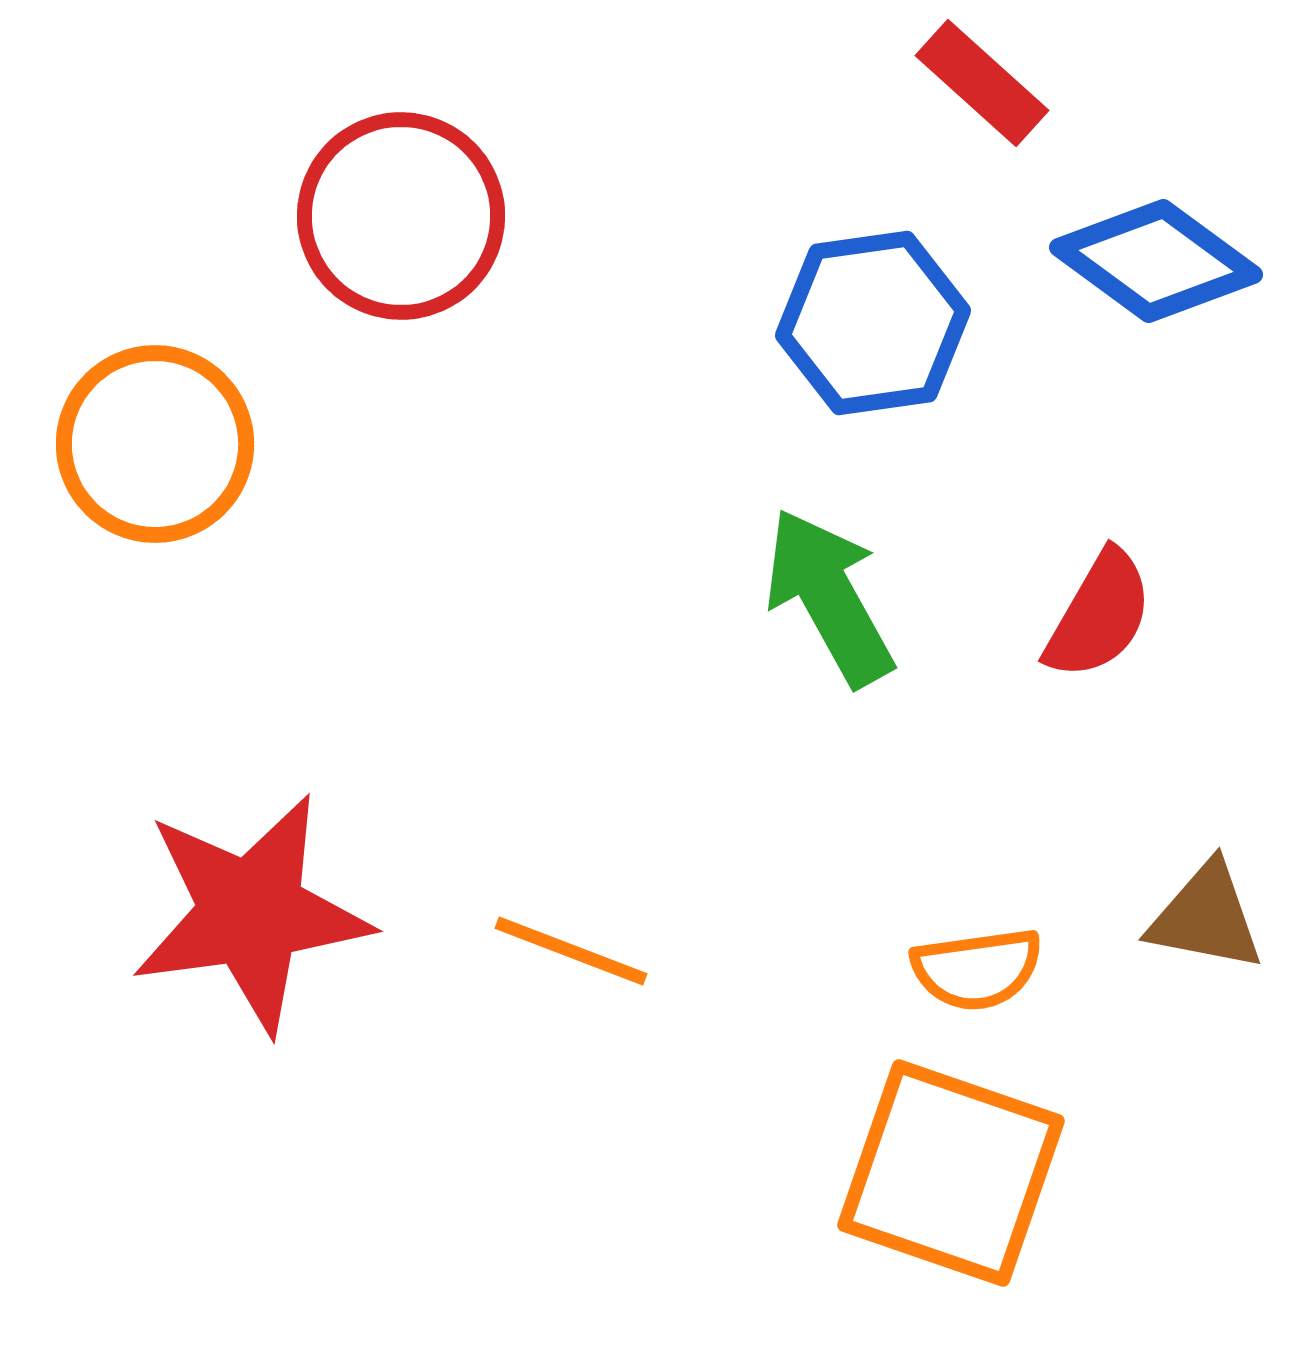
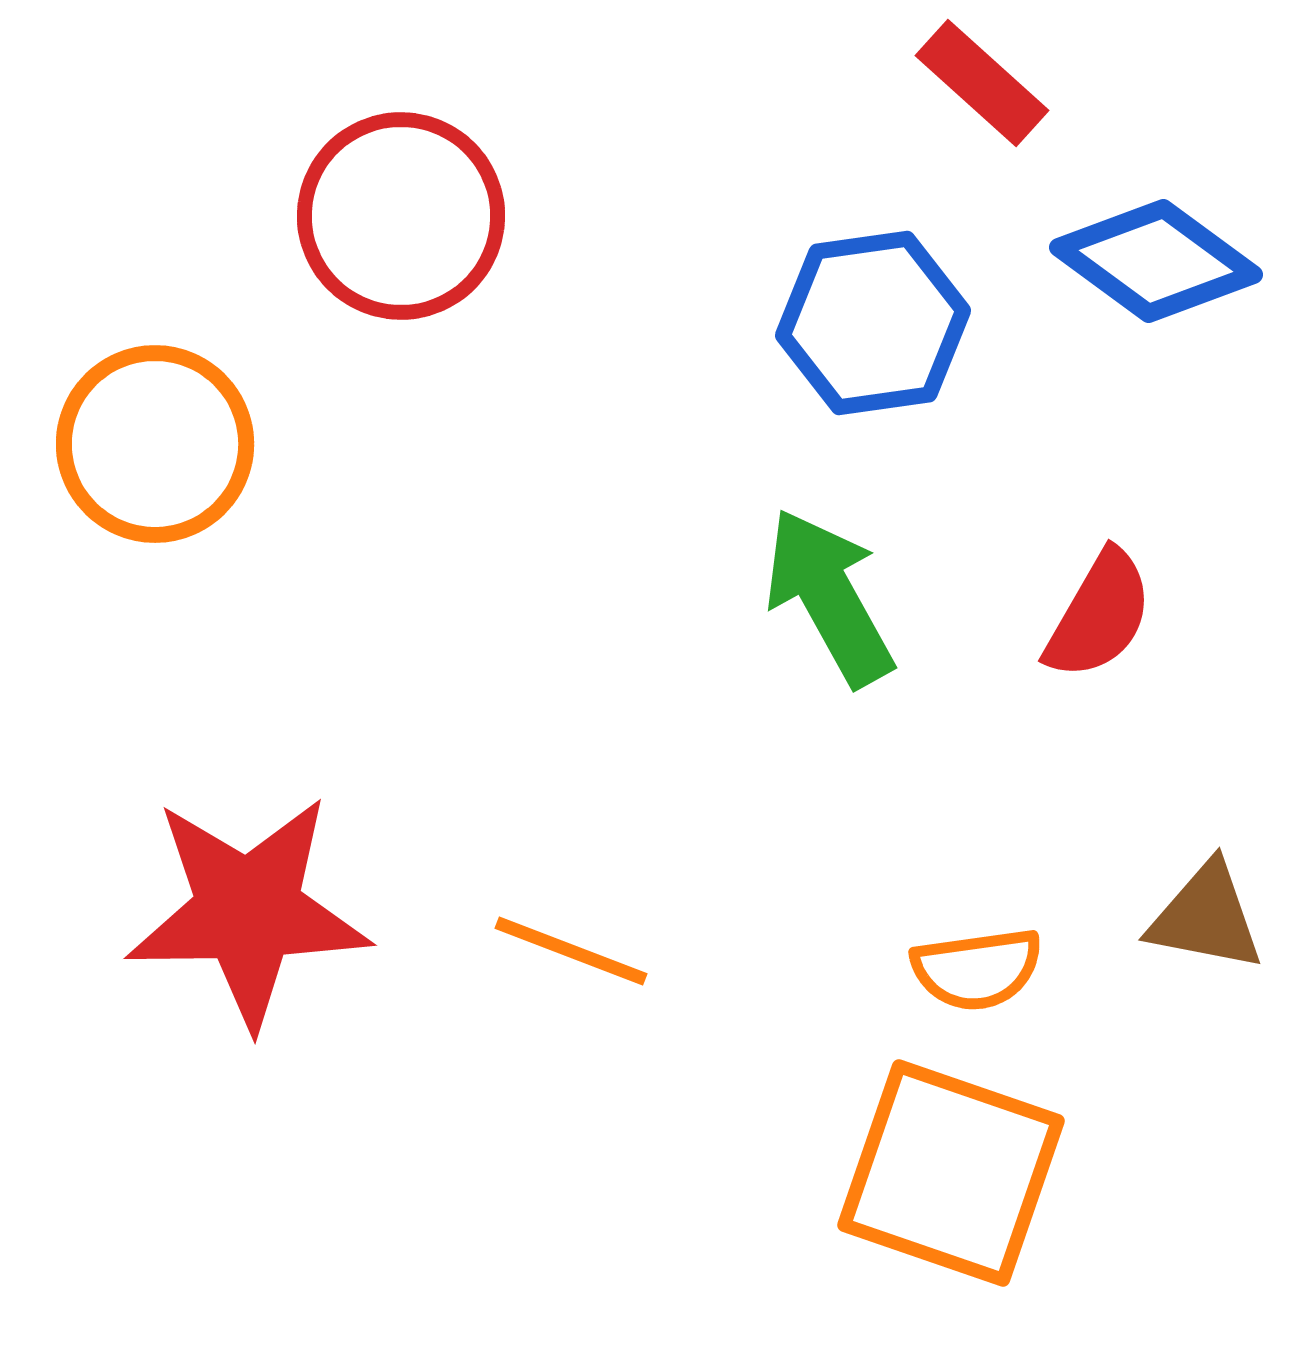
red star: moved 3 px left, 2 px up; rotated 7 degrees clockwise
